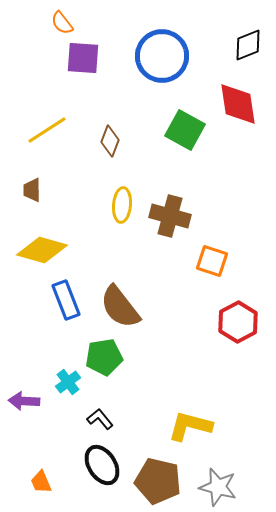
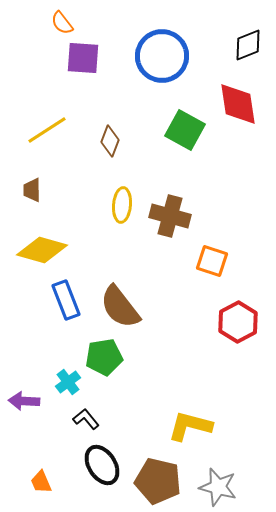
black L-shape: moved 14 px left
